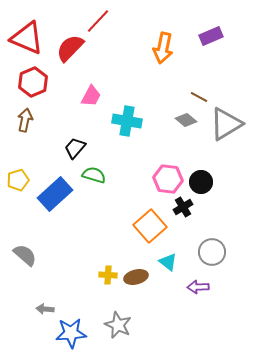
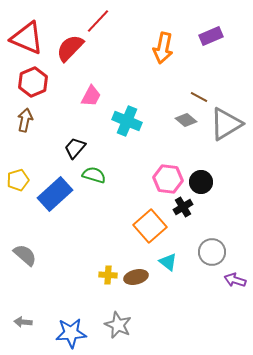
cyan cross: rotated 12 degrees clockwise
purple arrow: moved 37 px right, 7 px up; rotated 20 degrees clockwise
gray arrow: moved 22 px left, 13 px down
